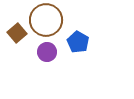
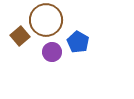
brown square: moved 3 px right, 3 px down
purple circle: moved 5 px right
